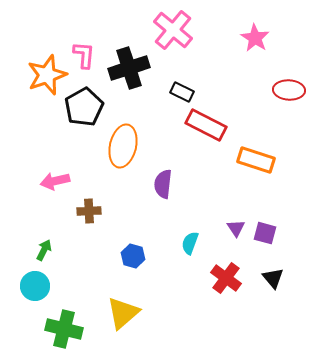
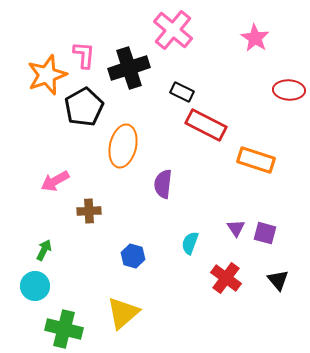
pink arrow: rotated 16 degrees counterclockwise
black triangle: moved 5 px right, 2 px down
